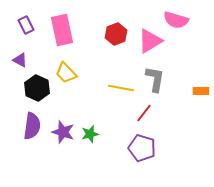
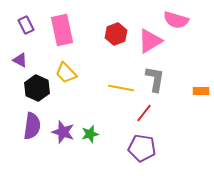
purple pentagon: rotated 8 degrees counterclockwise
